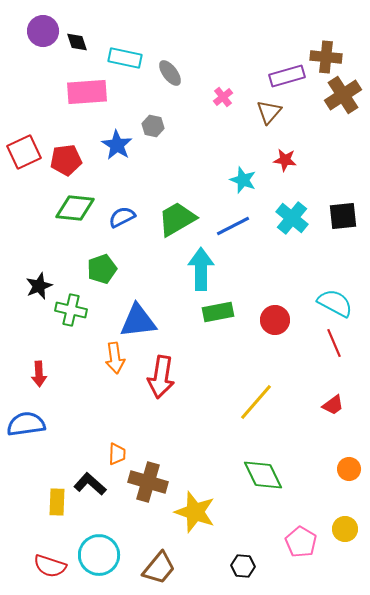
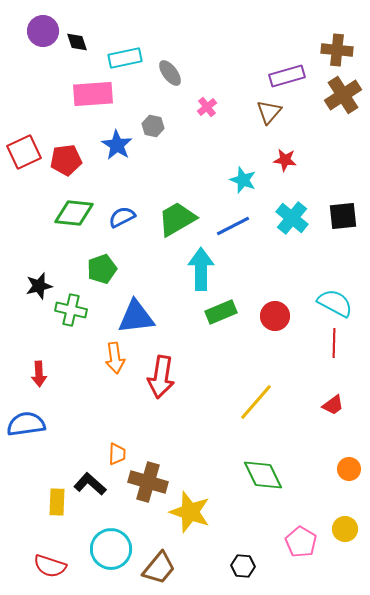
brown cross at (326, 57): moved 11 px right, 7 px up
cyan rectangle at (125, 58): rotated 24 degrees counterclockwise
pink rectangle at (87, 92): moved 6 px right, 2 px down
pink cross at (223, 97): moved 16 px left, 10 px down
green diamond at (75, 208): moved 1 px left, 5 px down
black star at (39, 286): rotated 8 degrees clockwise
green rectangle at (218, 312): moved 3 px right; rotated 12 degrees counterclockwise
red circle at (275, 320): moved 4 px up
blue triangle at (138, 321): moved 2 px left, 4 px up
red line at (334, 343): rotated 24 degrees clockwise
yellow star at (195, 512): moved 5 px left
cyan circle at (99, 555): moved 12 px right, 6 px up
